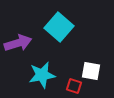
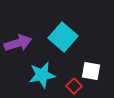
cyan square: moved 4 px right, 10 px down
red square: rotated 28 degrees clockwise
